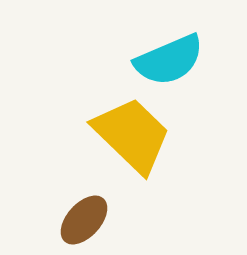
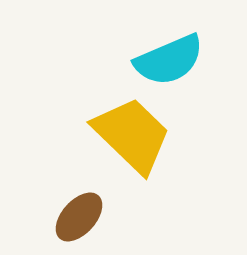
brown ellipse: moved 5 px left, 3 px up
